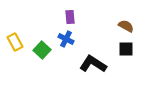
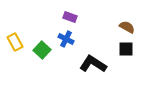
purple rectangle: rotated 64 degrees counterclockwise
brown semicircle: moved 1 px right, 1 px down
